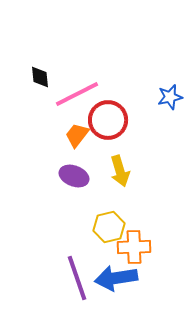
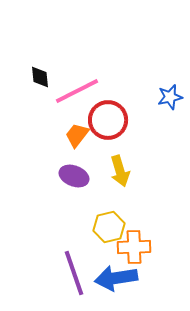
pink line: moved 3 px up
purple line: moved 3 px left, 5 px up
